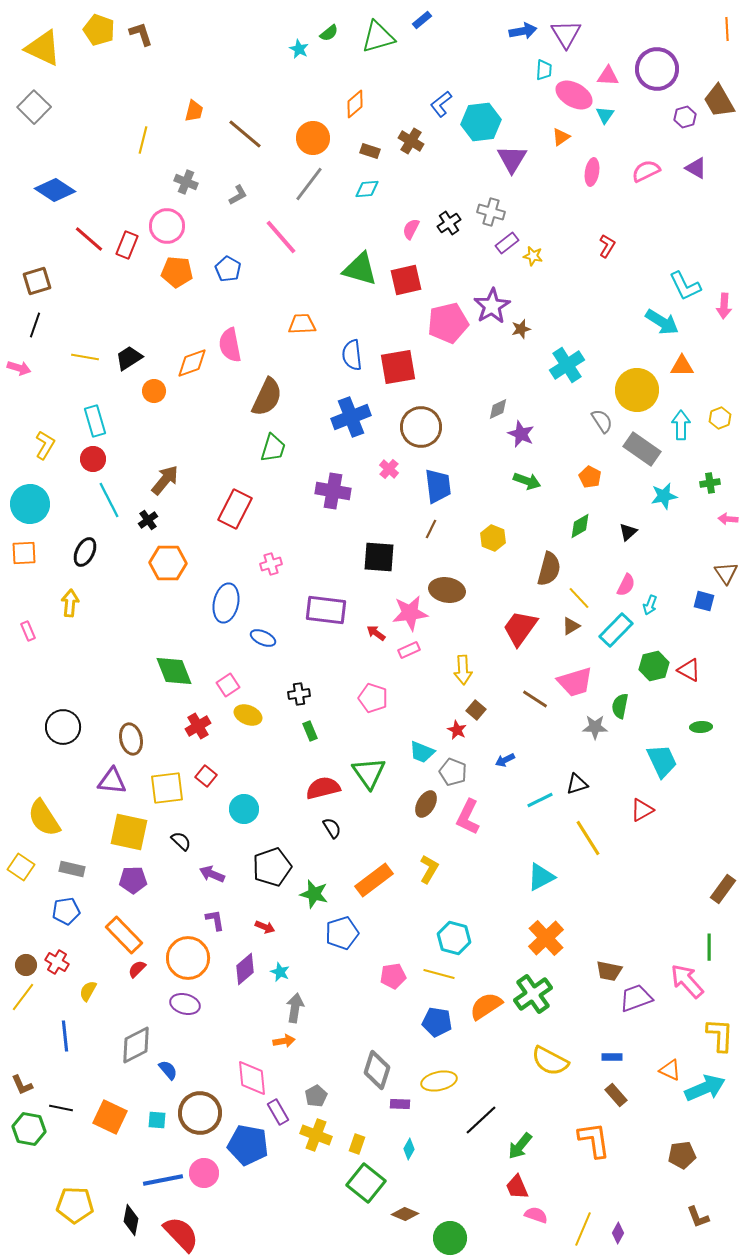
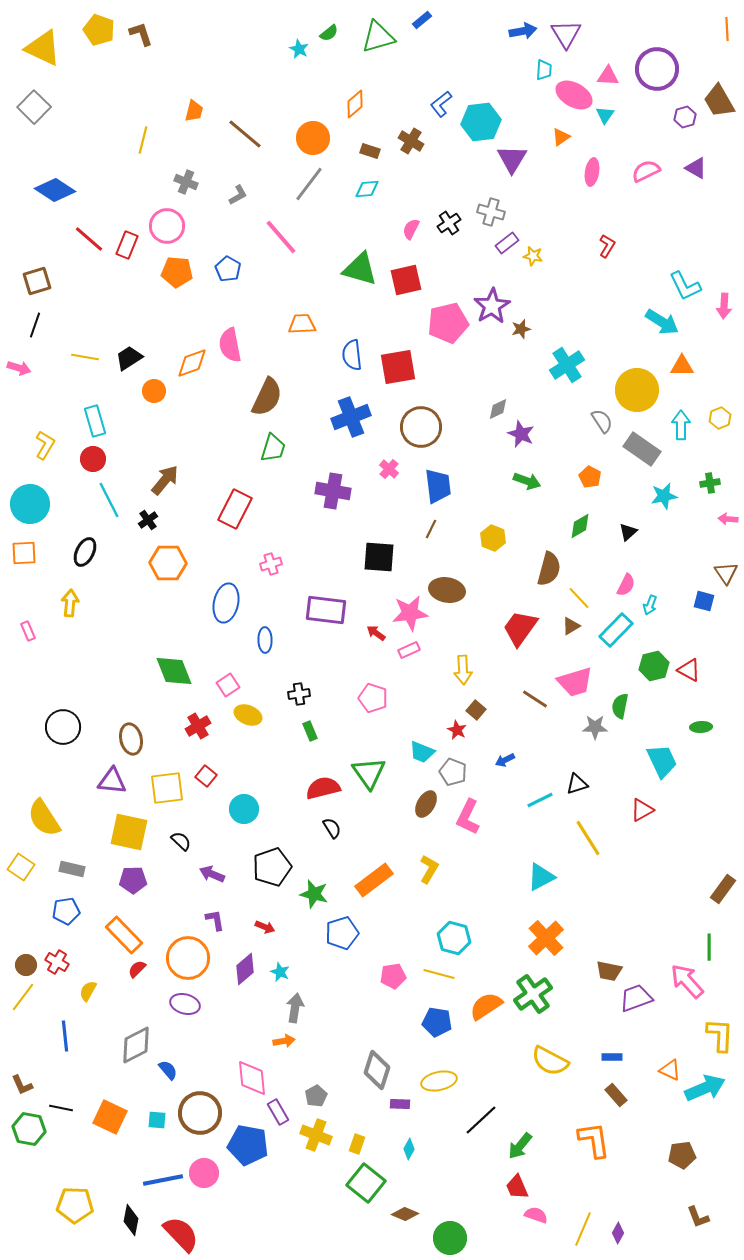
blue ellipse at (263, 638): moved 2 px right, 2 px down; rotated 65 degrees clockwise
